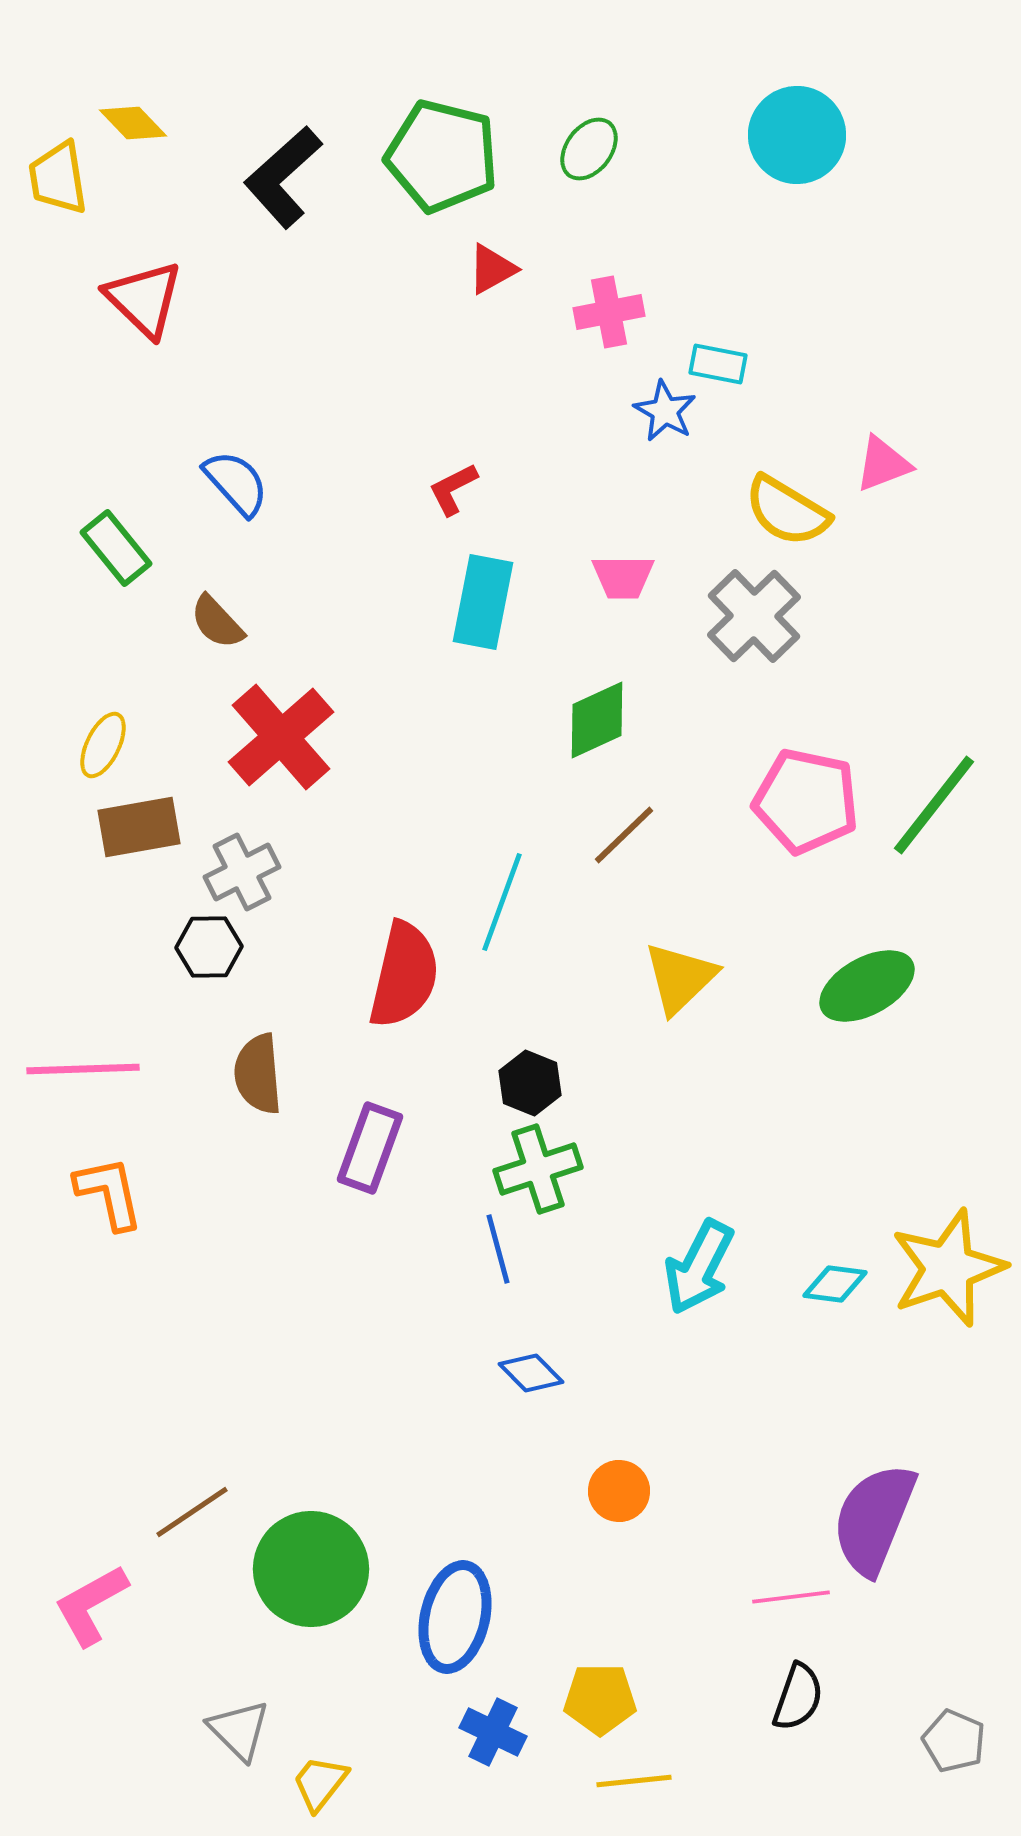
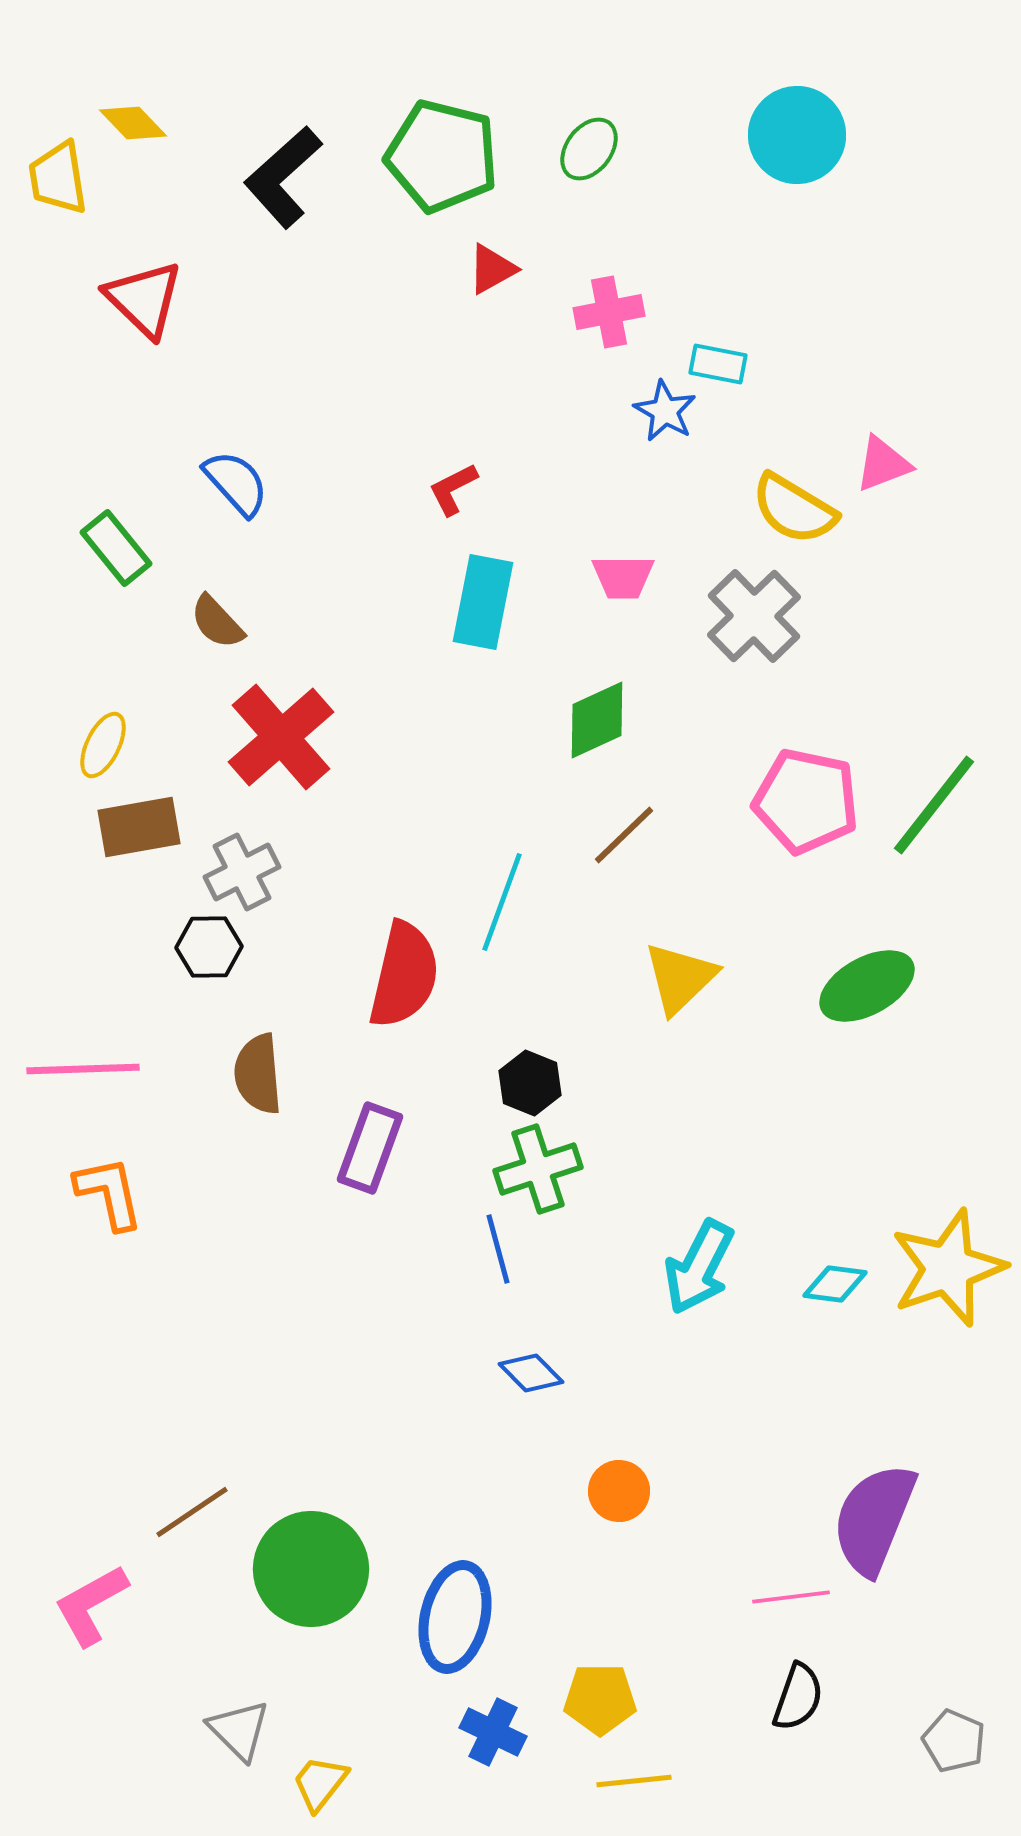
yellow semicircle at (787, 511): moved 7 px right, 2 px up
